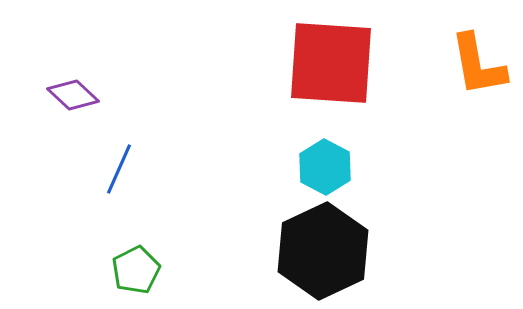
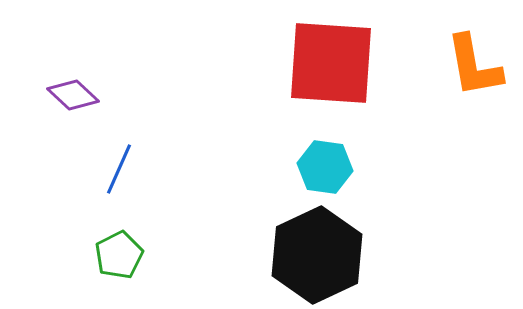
orange L-shape: moved 4 px left, 1 px down
cyan hexagon: rotated 20 degrees counterclockwise
black hexagon: moved 6 px left, 4 px down
green pentagon: moved 17 px left, 15 px up
